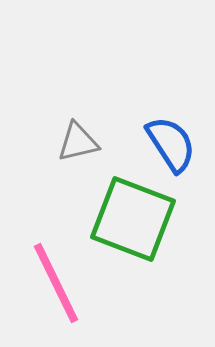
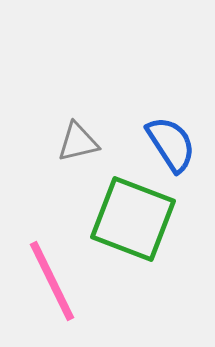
pink line: moved 4 px left, 2 px up
